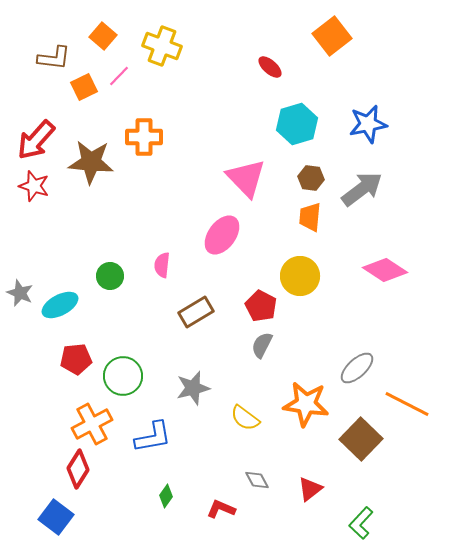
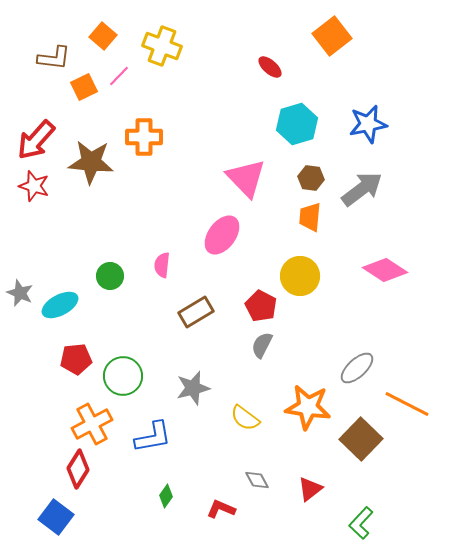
orange star at (306, 404): moved 2 px right, 3 px down
